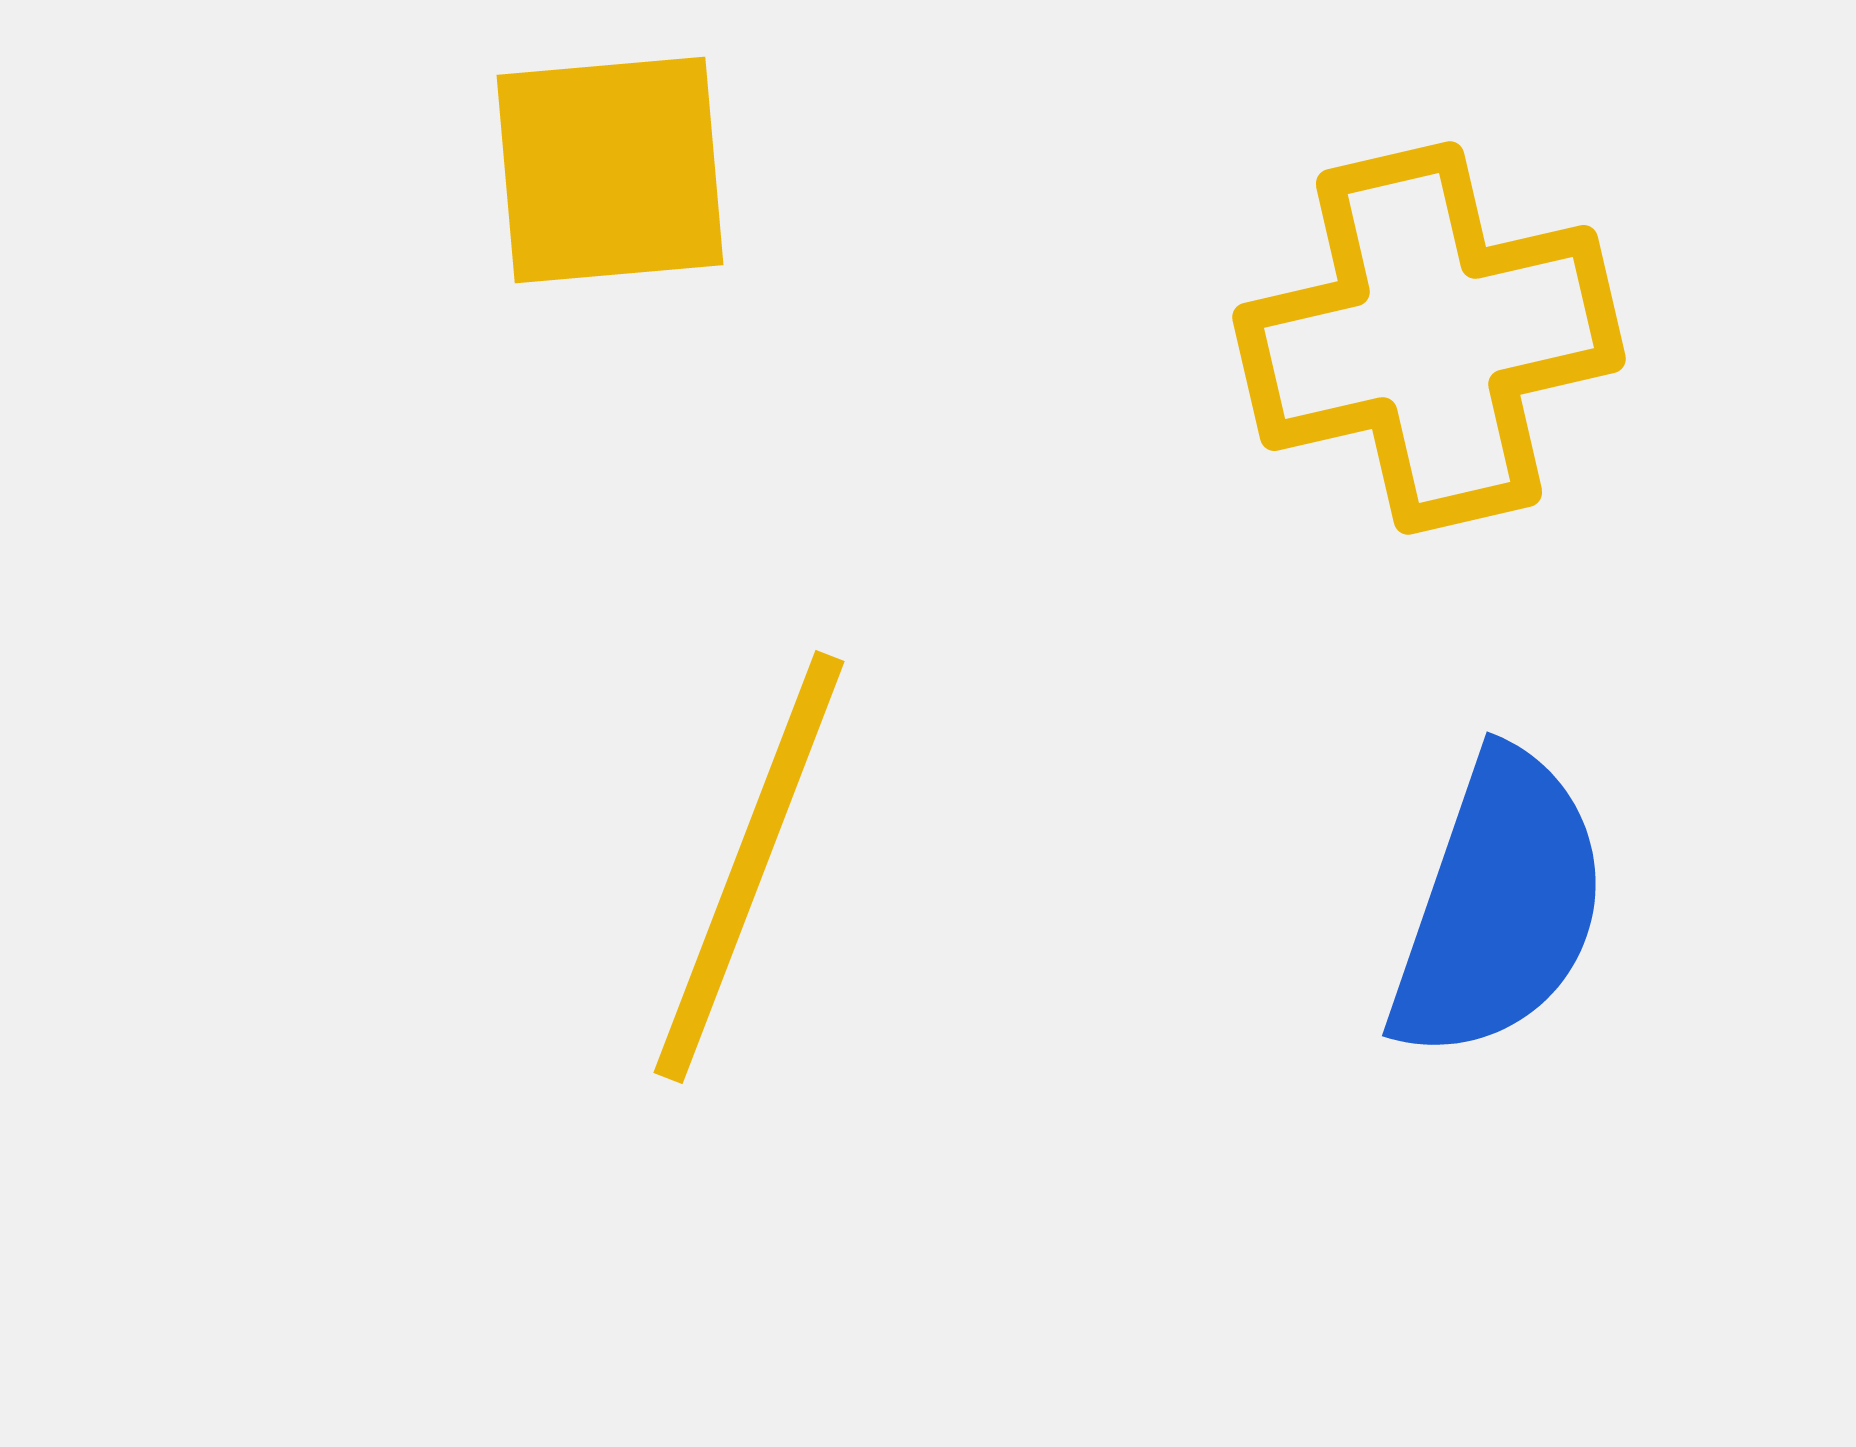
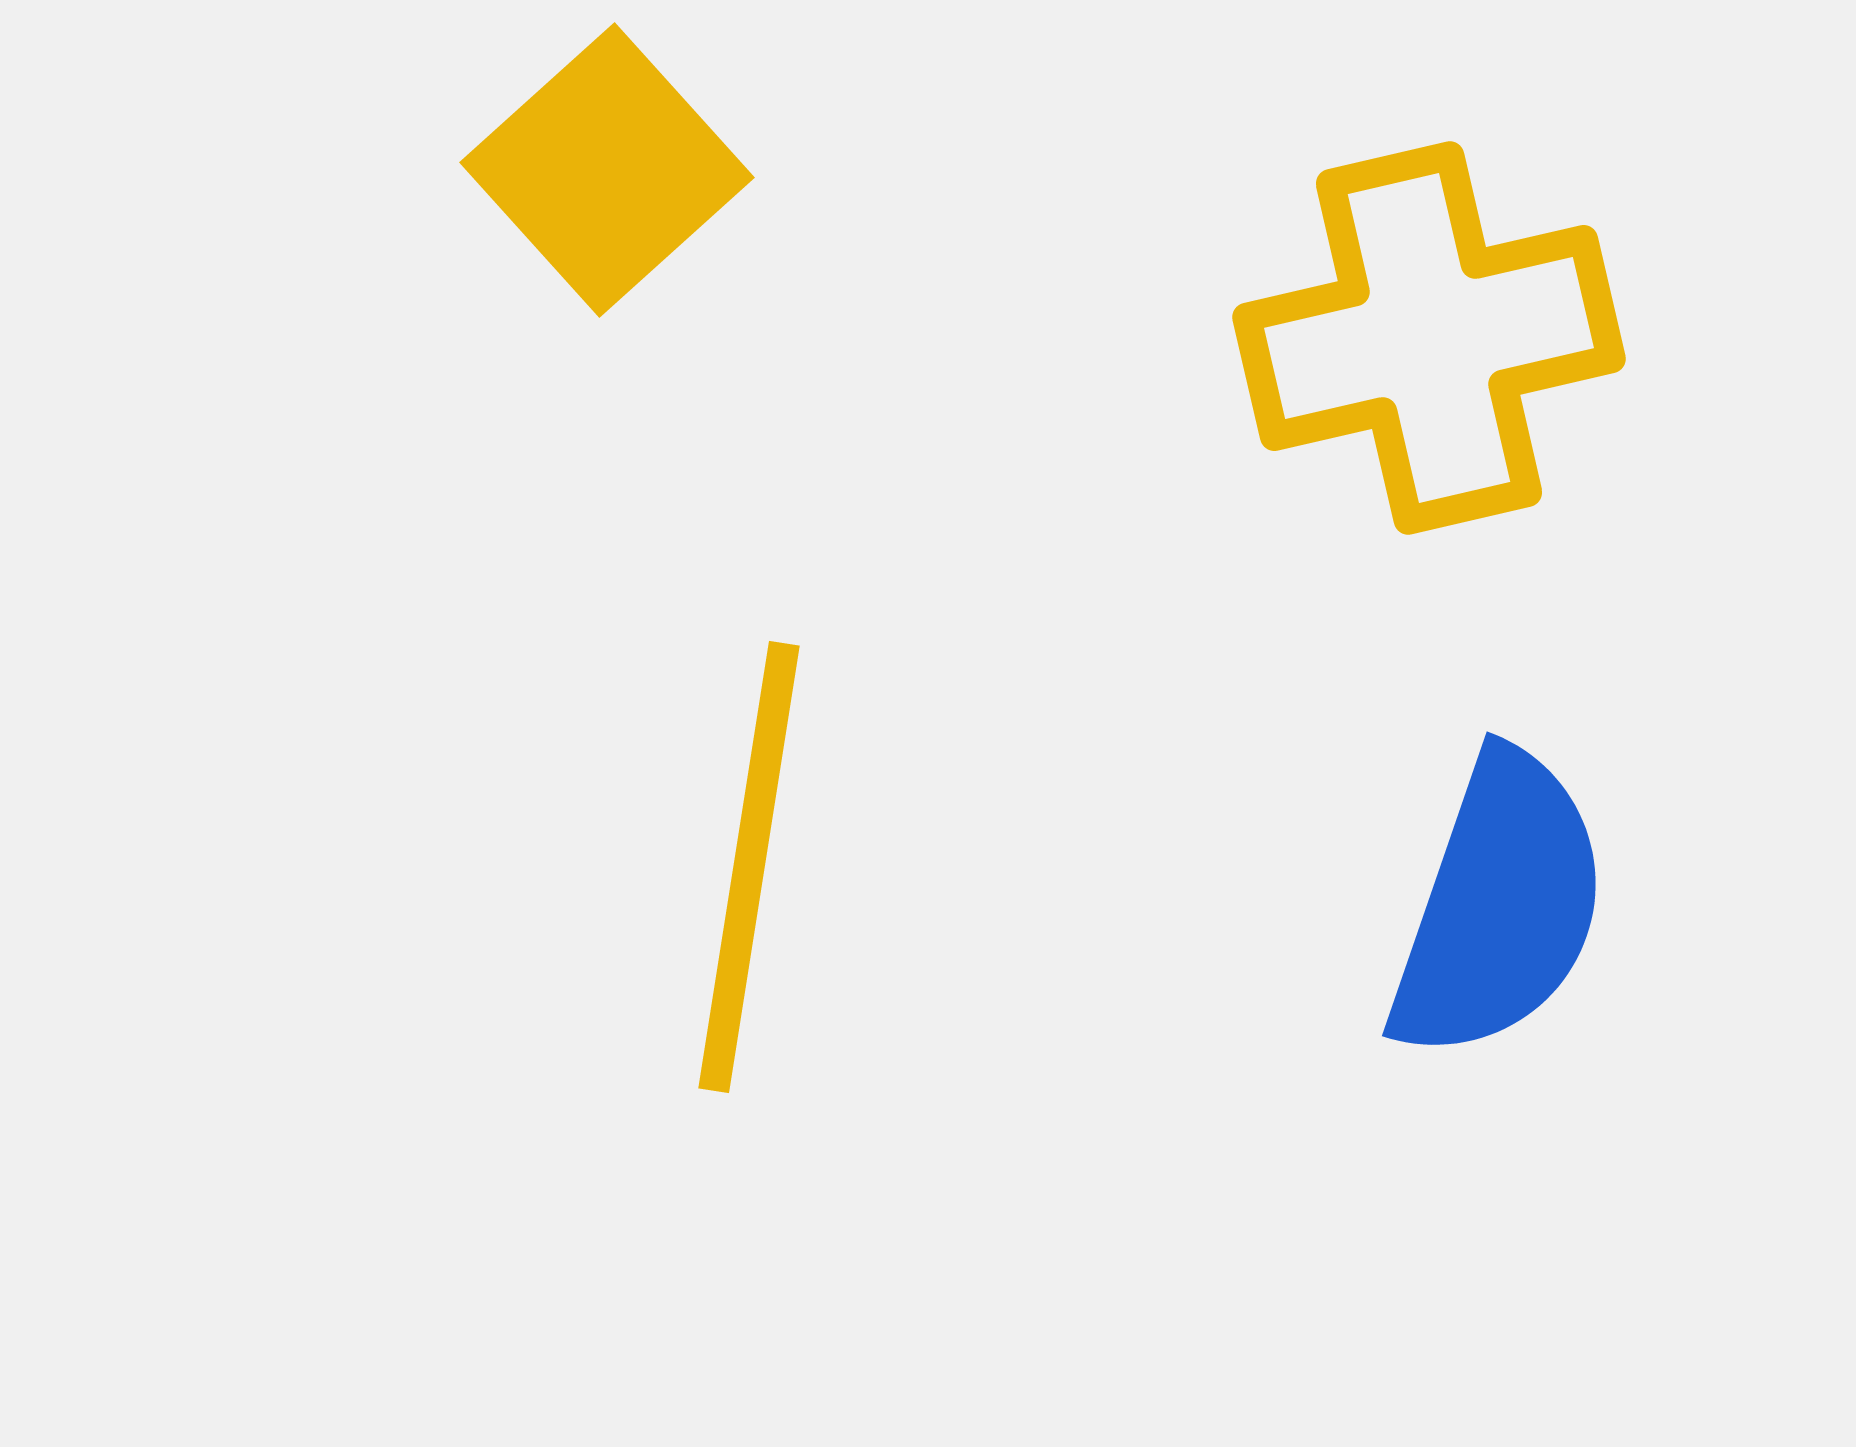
yellow square: moved 3 px left; rotated 37 degrees counterclockwise
yellow line: rotated 12 degrees counterclockwise
